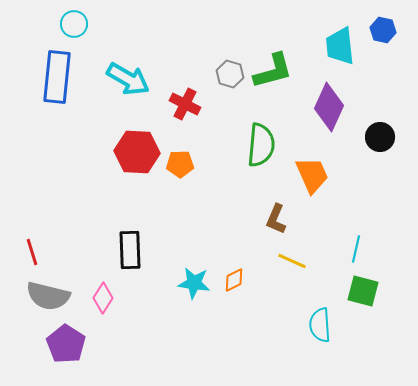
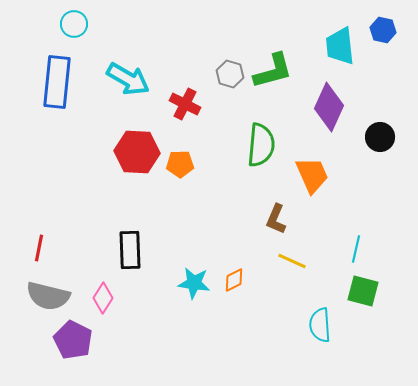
blue rectangle: moved 5 px down
red line: moved 7 px right, 4 px up; rotated 28 degrees clockwise
purple pentagon: moved 7 px right, 4 px up; rotated 6 degrees counterclockwise
